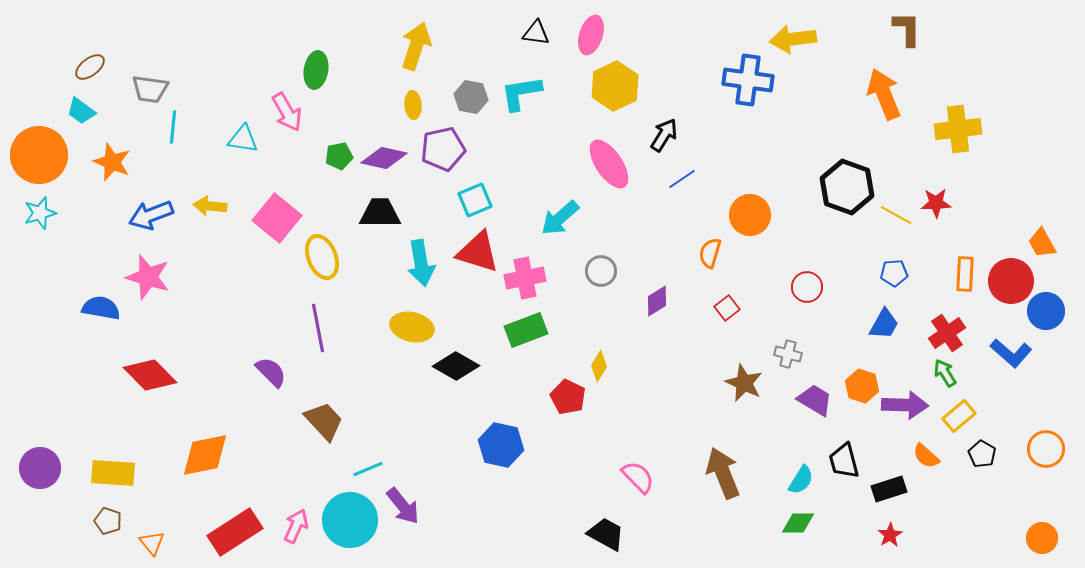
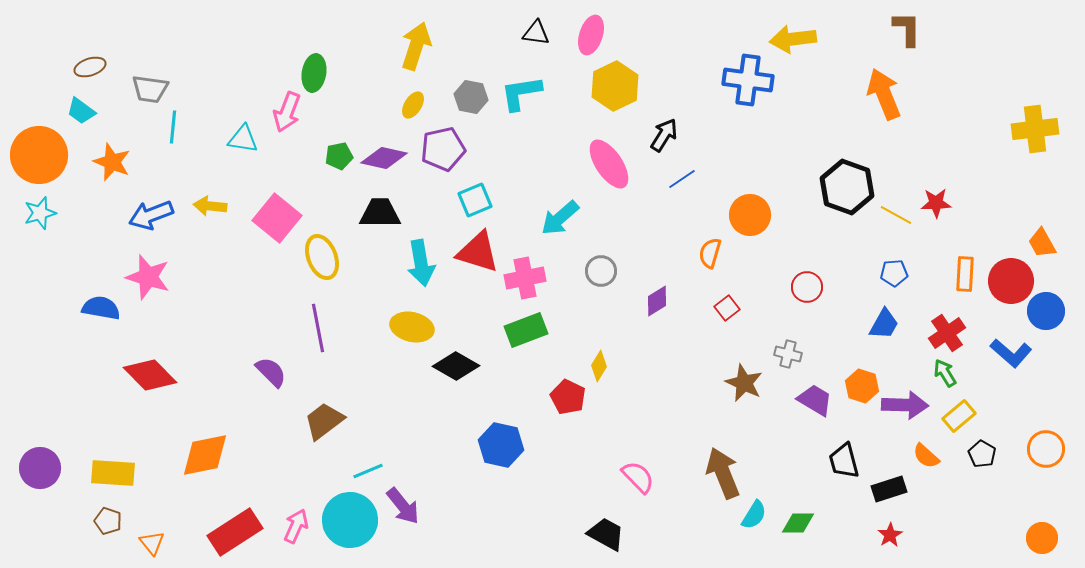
brown ellipse at (90, 67): rotated 20 degrees clockwise
green ellipse at (316, 70): moved 2 px left, 3 px down
yellow ellipse at (413, 105): rotated 36 degrees clockwise
pink arrow at (287, 112): rotated 51 degrees clockwise
yellow cross at (958, 129): moved 77 px right
brown trapezoid at (324, 421): rotated 84 degrees counterclockwise
cyan line at (368, 469): moved 2 px down
cyan semicircle at (801, 480): moved 47 px left, 35 px down
